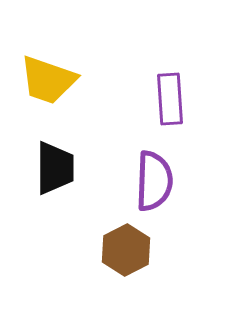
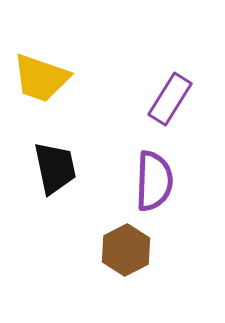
yellow trapezoid: moved 7 px left, 2 px up
purple rectangle: rotated 36 degrees clockwise
black trapezoid: rotated 12 degrees counterclockwise
